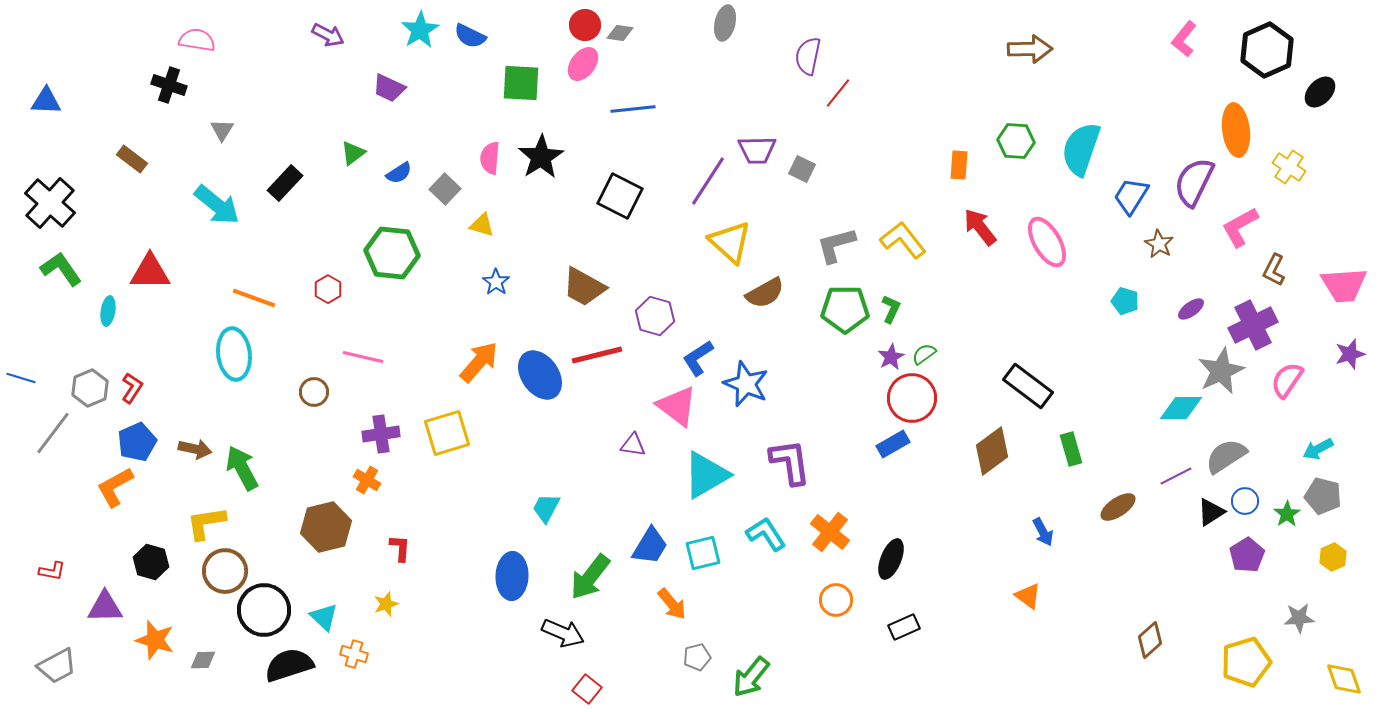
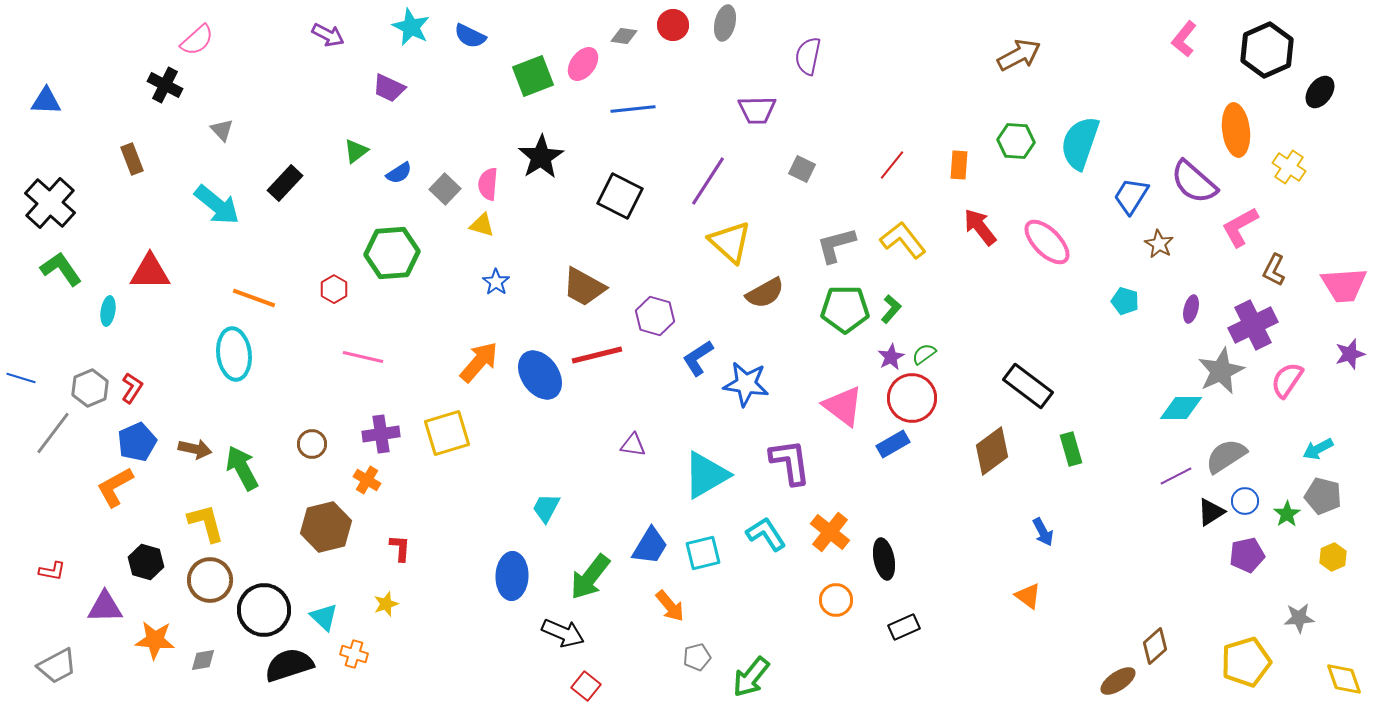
red circle at (585, 25): moved 88 px right
cyan star at (420, 30): moved 9 px left, 3 px up; rotated 15 degrees counterclockwise
gray diamond at (620, 33): moved 4 px right, 3 px down
pink semicircle at (197, 40): rotated 129 degrees clockwise
brown arrow at (1030, 49): moved 11 px left, 6 px down; rotated 27 degrees counterclockwise
green square at (521, 83): moved 12 px right, 7 px up; rotated 24 degrees counterclockwise
black cross at (169, 85): moved 4 px left; rotated 8 degrees clockwise
black ellipse at (1320, 92): rotated 8 degrees counterclockwise
red line at (838, 93): moved 54 px right, 72 px down
gray triangle at (222, 130): rotated 15 degrees counterclockwise
cyan semicircle at (1081, 149): moved 1 px left, 6 px up
purple trapezoid at (757, 150): moved 40 px up
green triangle at (353, 153): moved 3 px right, 2 px up
pink semicircle at (490, 158): moved 2 px left, 26 px down
brown rectangle at (132, 159): rotated 32 degrees clockwise
purple semicircle at (1194, 182): rotated 75 degrees counterclockwise
pink ellipse at (1047, 242): rotated 15 degrees counterclockwise
green hexagon at (392, 253): rotated 10 degrees counterclockwise
red hexagon at (328, 289): moved 6 px right
green L-shape at (891, 309): rotated 16 degrees clockwise
purple ellipse at (1191, 309): rotated 40 degrees counterclockwise
blue star at (746, 384): rotated 15 degrees counterclockwise
brown circle at (314, 392): moved 2 px left, 52 px down
pink triangle at (677, 406): moved 166 px right
brown ellipse at (1118, 507): moved 174 px down
yellow L-shape at (206, 523): rotated 84 degrees clockwise
purple pentagon at (1247, 555): rotated 20 degrees clockwise
black ellipse at (891, 559): moved 7 px left; rotated 33 degrees counterclockwise
black hexagon at (151, 562): moved 5 px left
brown circle at (225, 571): moved 15 px left, 9 px down
orange arrow at (672, 604): moved 2 px left, 2 px down
orange star at (155, 640): rotated 12 degrees counterclockwise
brown diamond at (1150, 640): moved 5 px right, 6 px down
gray diamond at (203, 660): rotated 8 degrees counterclockwise
red square at (587, 689): moved 1 px left, 3 px up
